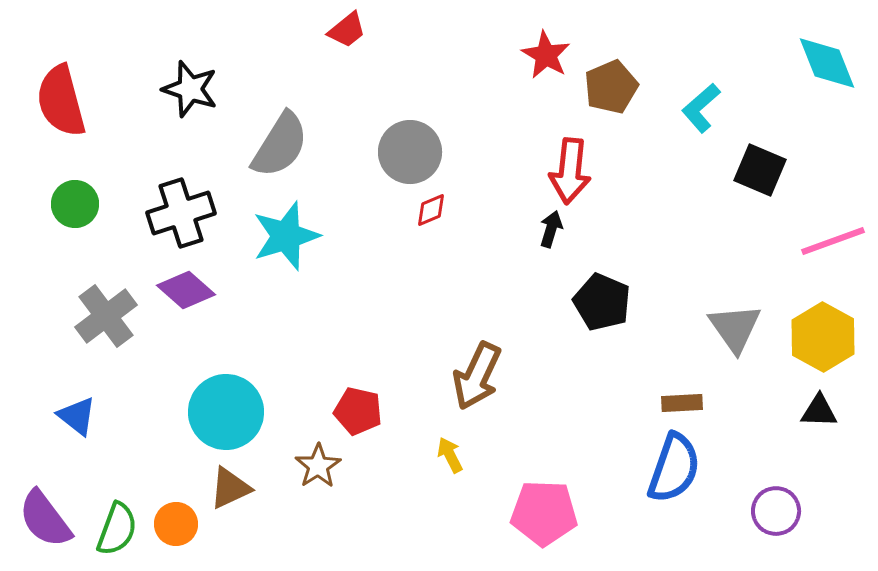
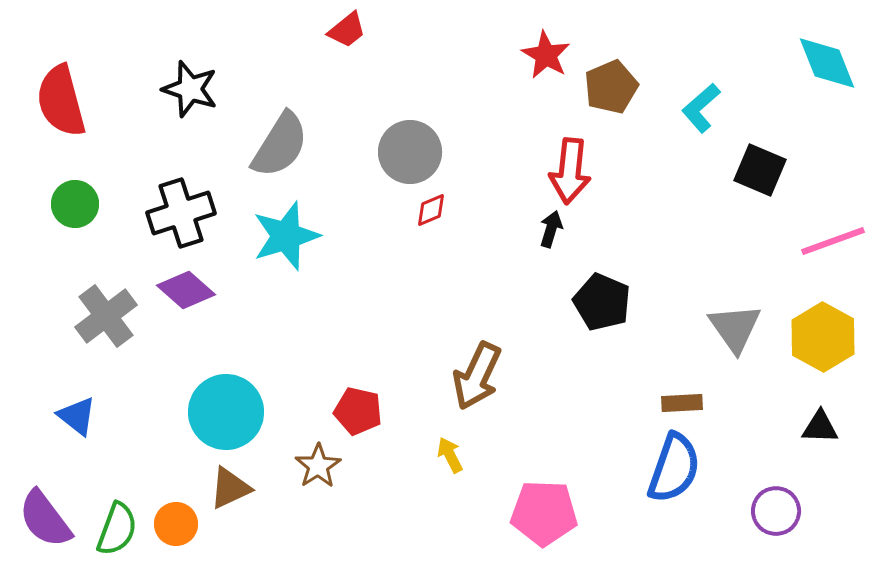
black triangle: moved 1 px right, 16 px down
